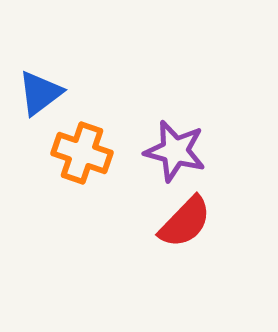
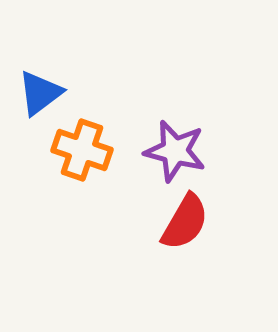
orange cross: moved 3 px up
red semicircle: rotated 14 degrees counterclockwise
